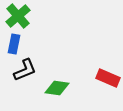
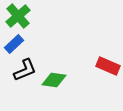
blue rectangle: rotated 36 degrees clockwise
red rectangle: moved 12 px up
green diamond: moved 3 px left, 8 px up
